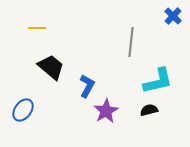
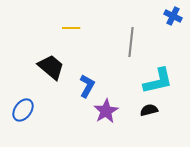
blue cross: rotated 18 degrees counterclockwise
yellow line: moved 34 px right
